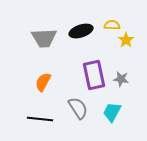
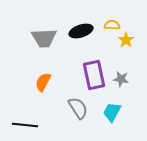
black line: moved 15 px left, 6 px down
